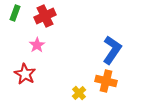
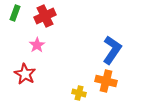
yellow cross: rotated 32 degrees counterclockwise
